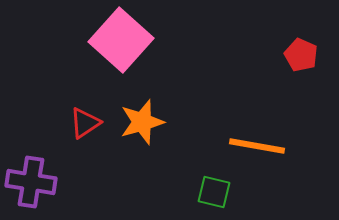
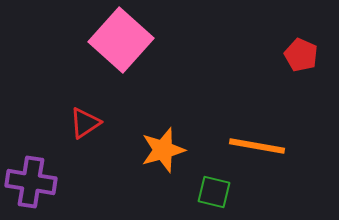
orange star: moved 21 px right, 28 px down
